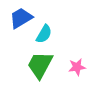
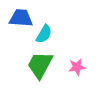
blue trapezoid: rotated 35 degrees clockwise
